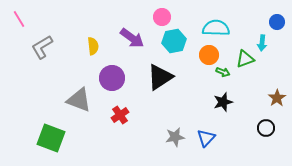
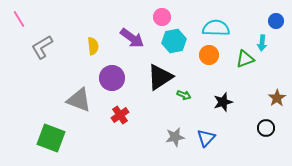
blue circle: moved 1 px left, 1 px up
green arrow: moved 39 px left, 23 px down
